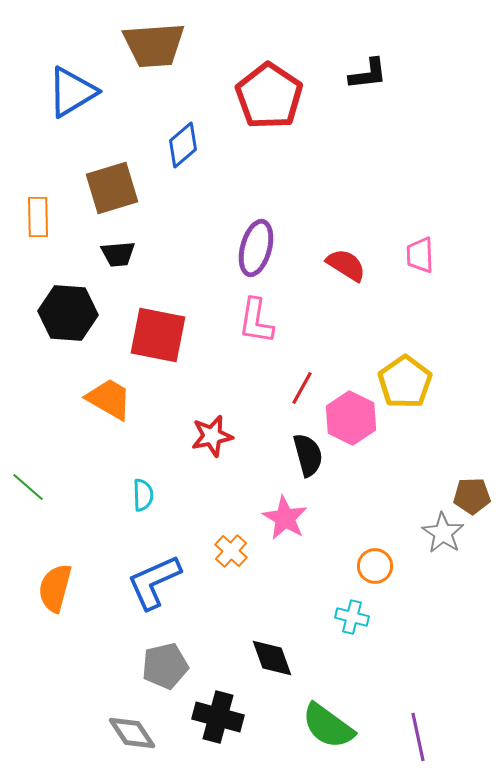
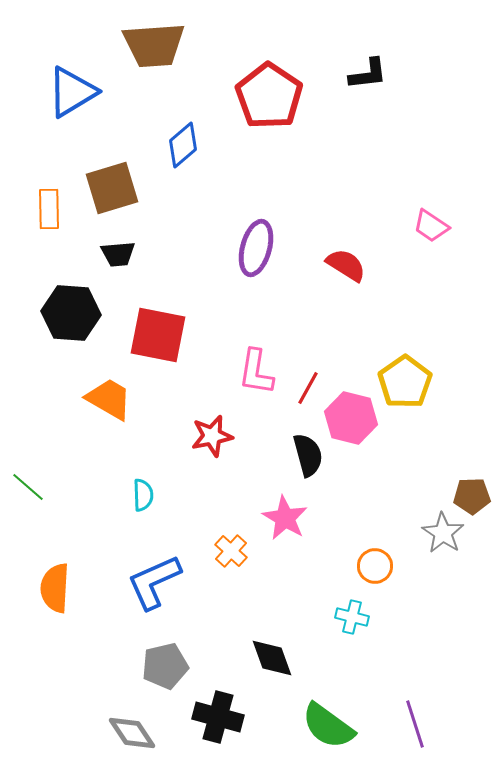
orange rectangle: moved 11 px right, 8 px up
pink trapezoid: moved 11 px right, 29 px up; rotated 54 degrees counterclockwise
black hexagon: moved 3 px right
pink L-shape: moved 51 px down
red line: moved 6 px right
pink hexagon: rotated 12 degrees counterclockwise
orange semicircle: rotated 12 degrees counterclockwise
purple line: moved 3 px left, 13 px up; rotated 6 degrees counterclockwise
